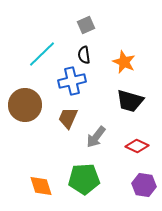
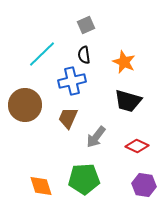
black trapezoid: moved 2 px left
